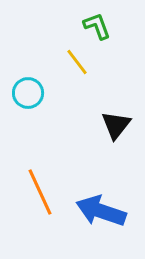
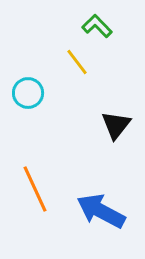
green L-shape: rotated 24 degrees counterclockwise
orange line: moved 5 px left, 3 px up
blue arrow: rotated 9 degrees clockwise
